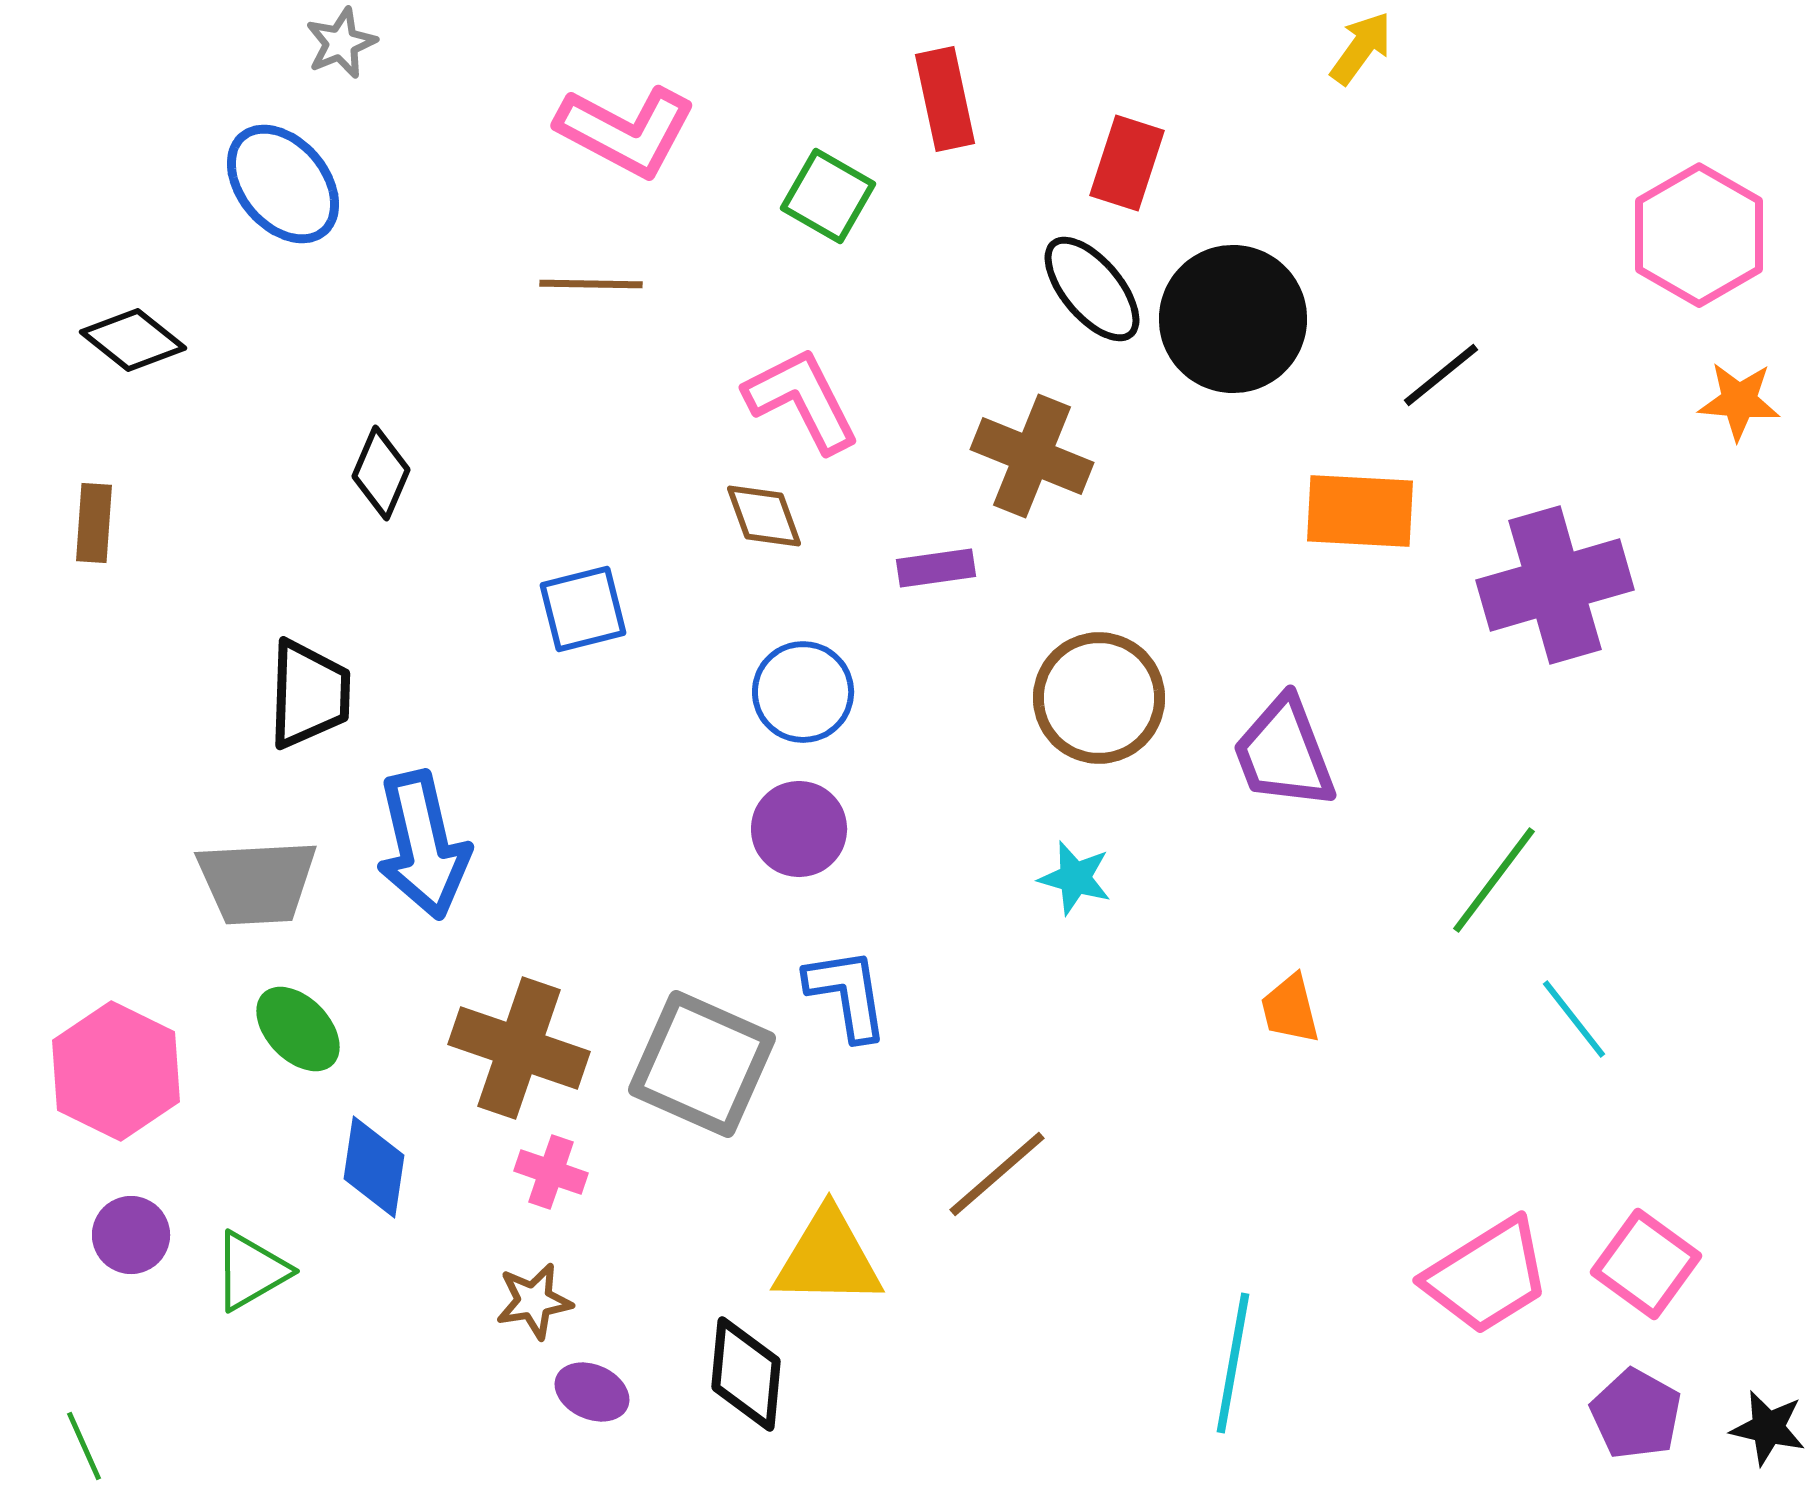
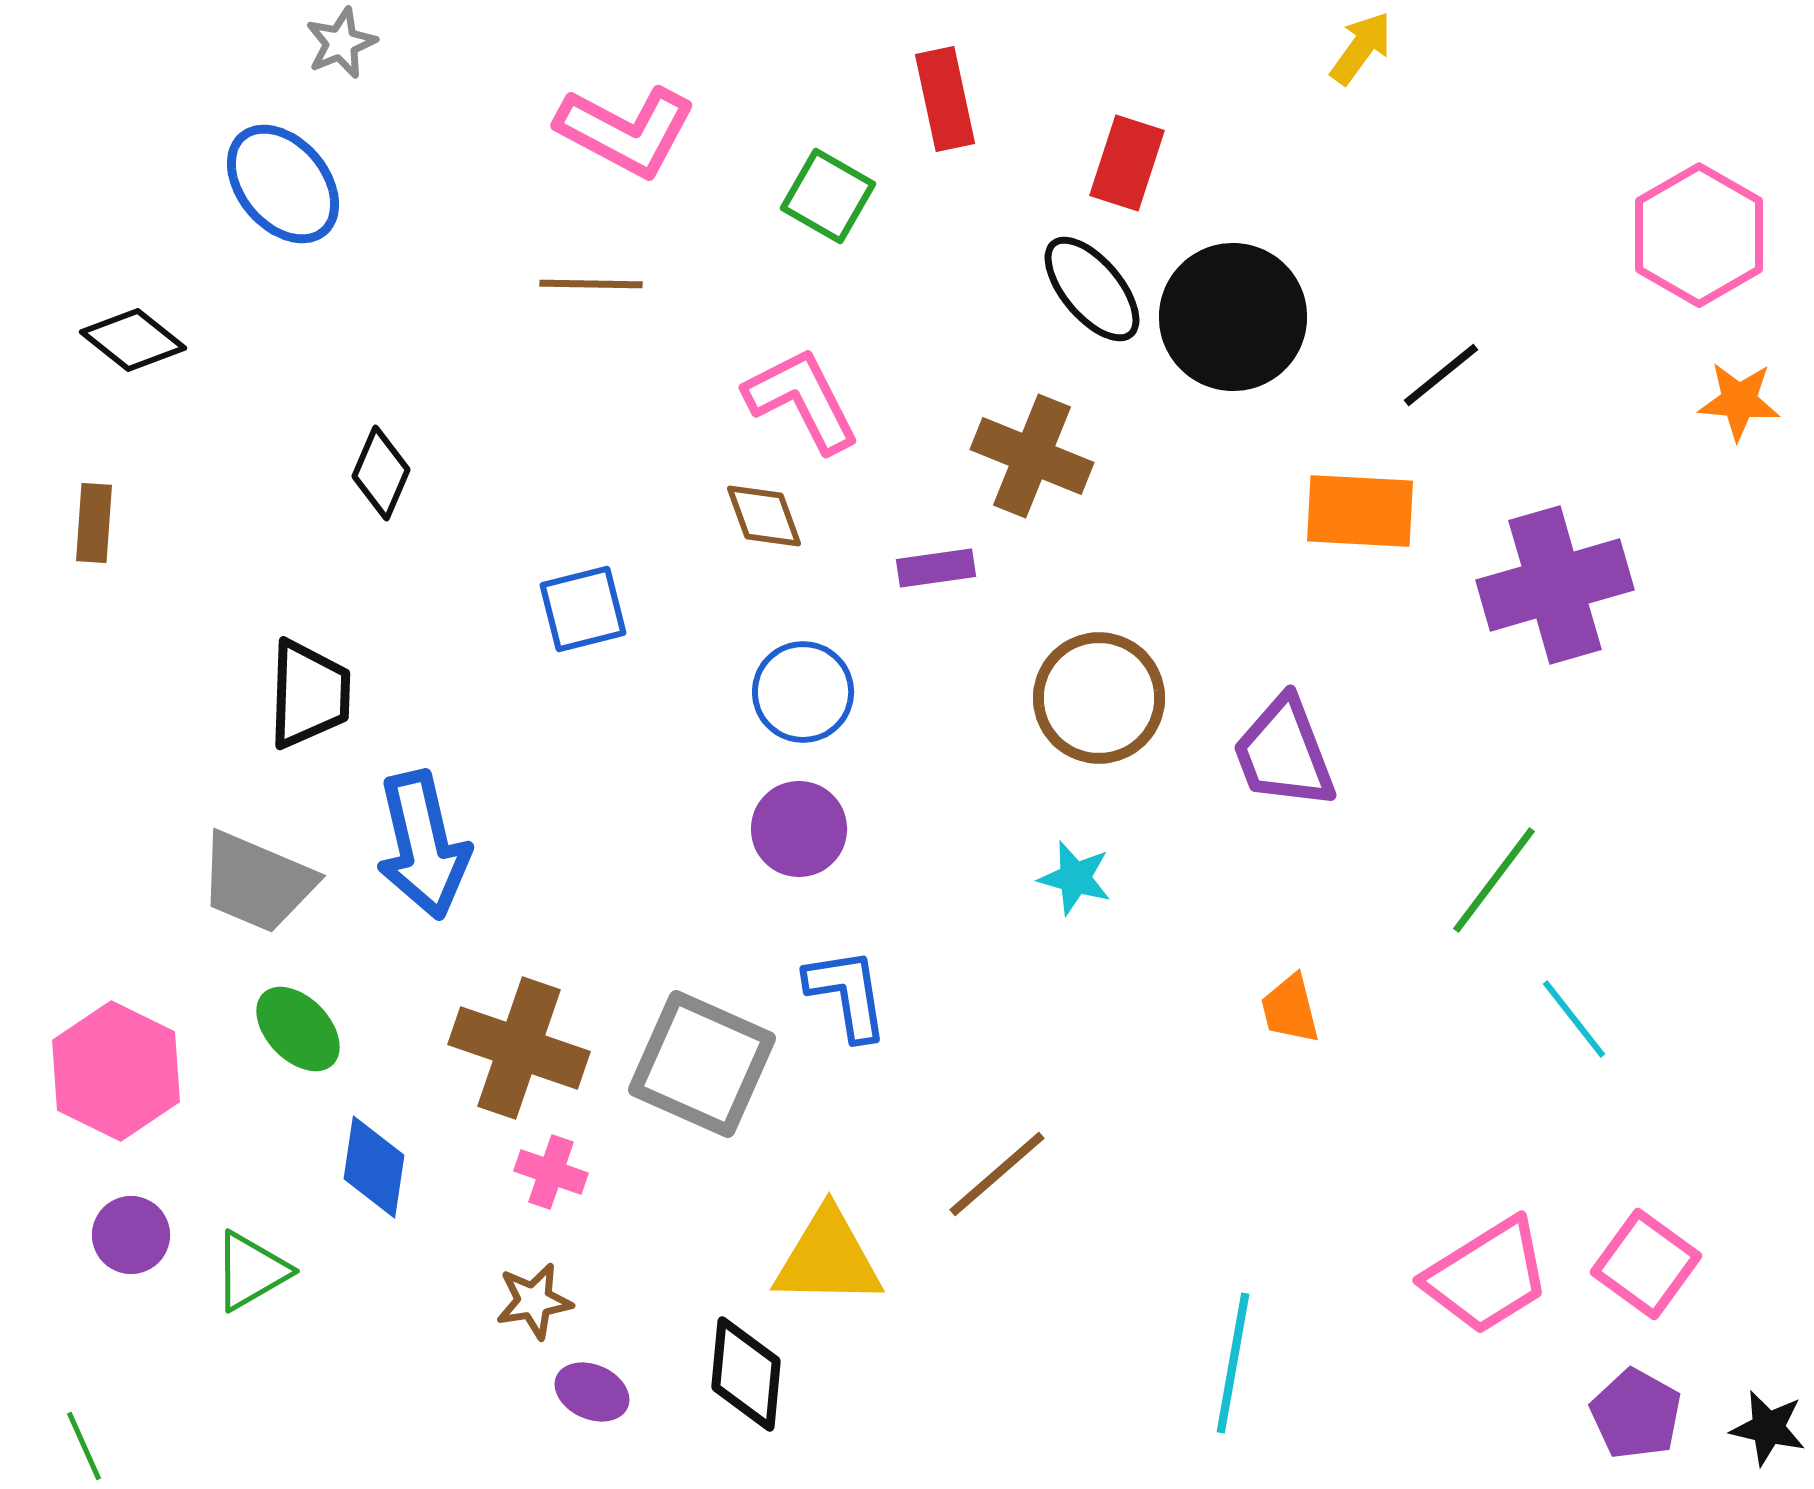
black circle at (1233, 319): moved 2 px up
gray trapezoid at (257, 882): rotated 26 degrees clockwise
